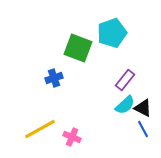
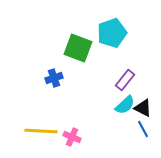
yellow line: moved 1 px right, 2 px down; rotated 32 degrees clockwise
